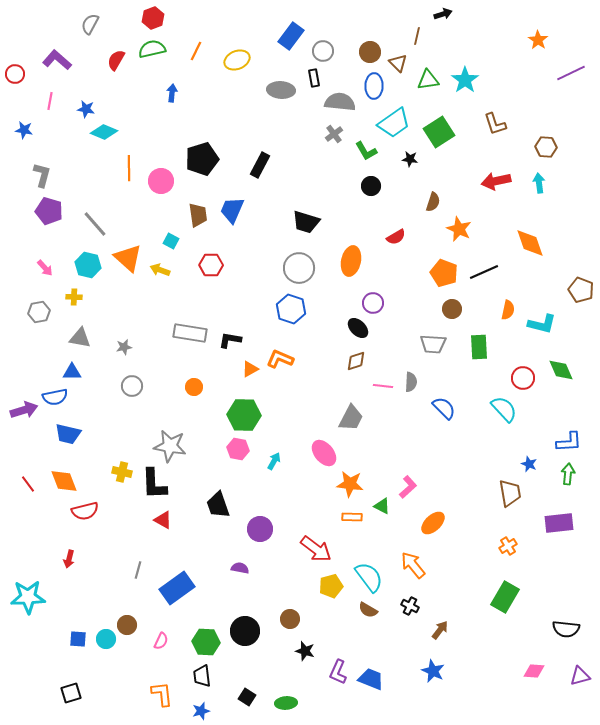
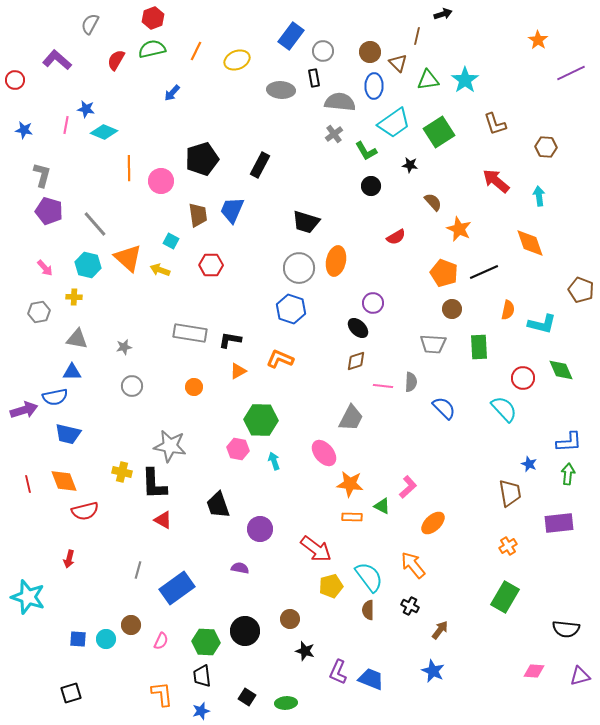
red circle at (15, 74): moved 6 px down
blue arrow at (172, 93): rotated 144 degrees counterclockwise
pink line at (50, 101): moved 16 px right, 24 px down
black star at (410, 159): moved 6 px down
red arrow at (496, 181): rotated 52 degrees clockwise
cyan arrow at (539, 183): moved 13 px down
brown semicircle at (433, 202): rotated 60 degrees counterclockwise
orange ellipse at (351, 261): moved 15 px left
gray triangle at (80, 338): moved 3 px left, 1 px down
orange triangle at (250, 369): moved 12 px left, 2 px down
green hexagon at (244, 415): moved 17 px right, 5 px down
cyan arrow at (274, 461): rotated 48 degrees counterclockwise
red line at (28, 484): rotated 24 degrees clockwise
cyan star at (28, 597): rotated 20 degrees clockwise
brown semicircle at (368, 610): rotated 60 degrees clockwise
brown circle at (127, 625): moved 4 px right
